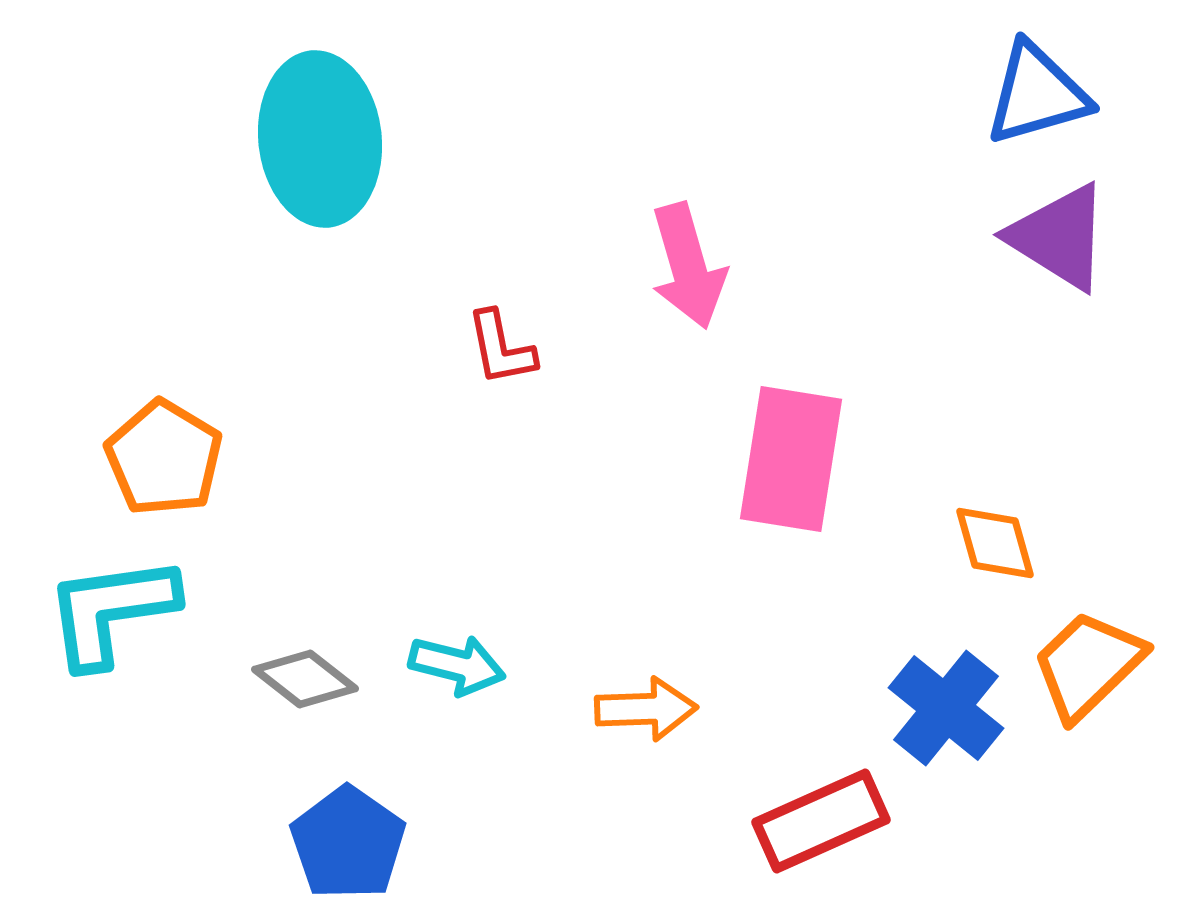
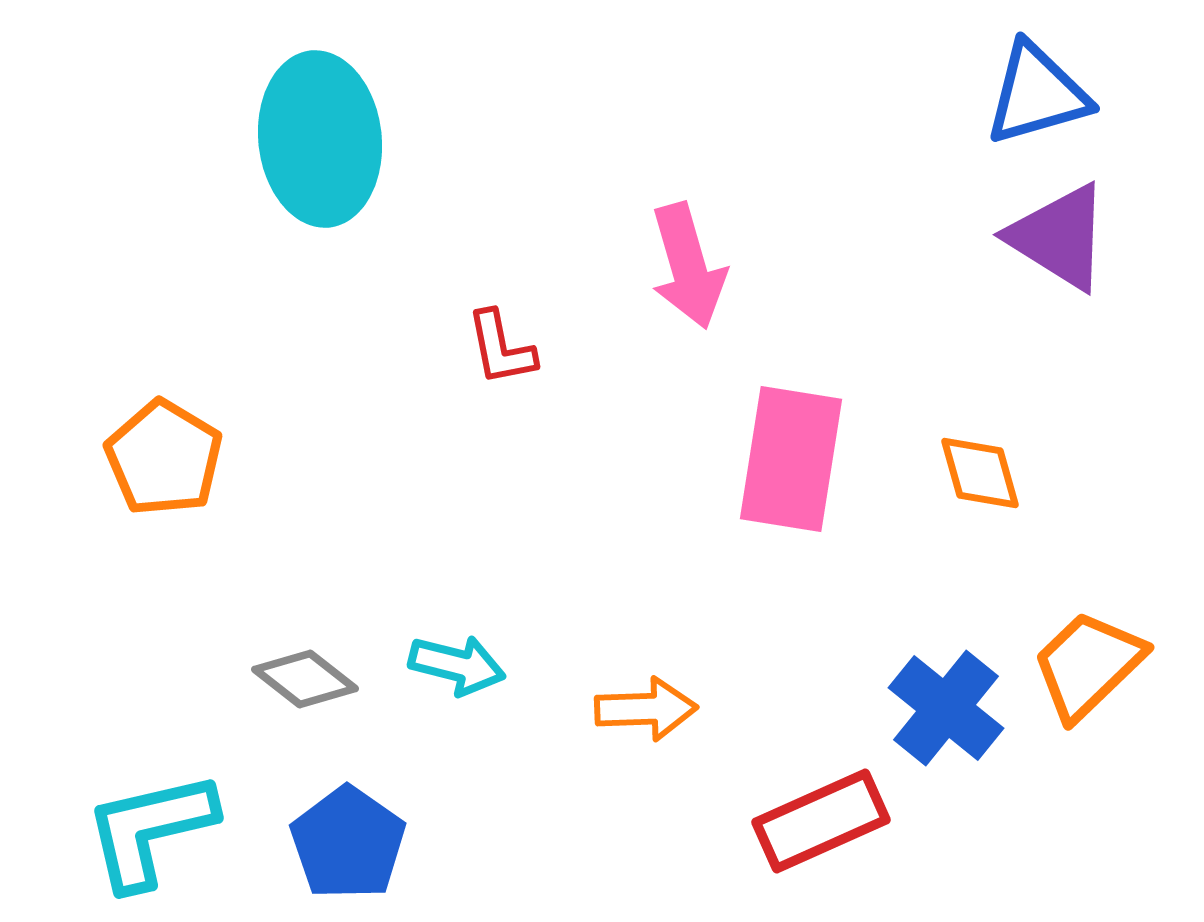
orange diamond: moved 15 px left, 70 px up
cyan L-shape: moved 39 px right, 219 px down; rotated 5 degrees counterclockwise
